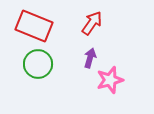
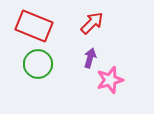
red arrow: rotated 10 degrees clockwise
